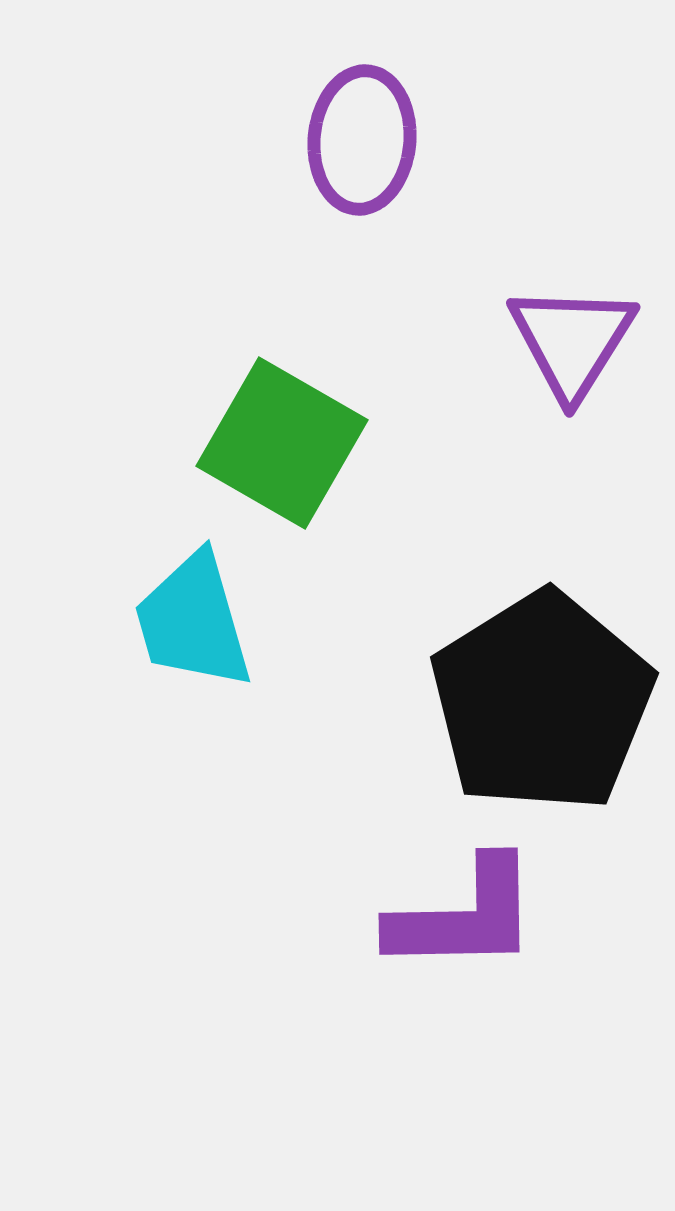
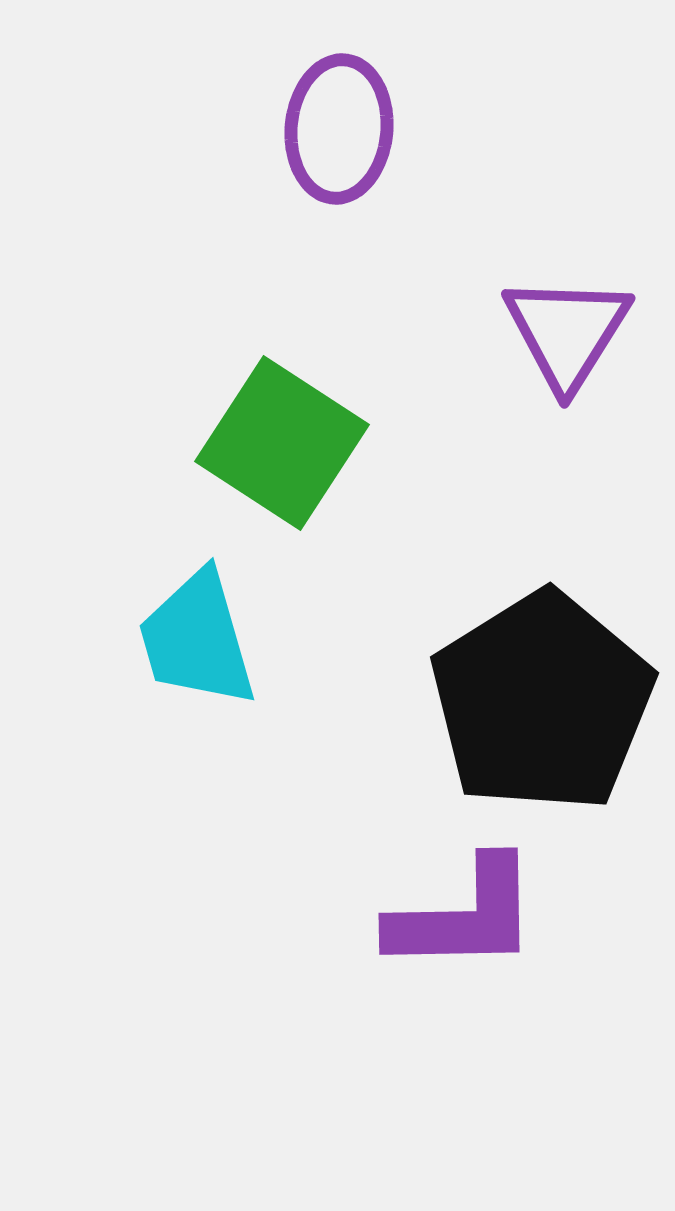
purple ellipse: moved 23 px left, 11 px up
purple triangle: moved 5 px left, 9 px up
green square: rotated 3 degrees clockwise
cyan trapezoid: moved 4 px right, 18 px down
